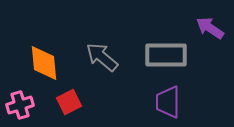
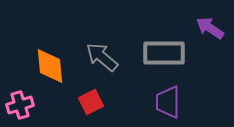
gray rectangle: moved 2 px left, 2 px up
orange diamond: moved 6 px right, 3 px down
red square: moved 22 px right
